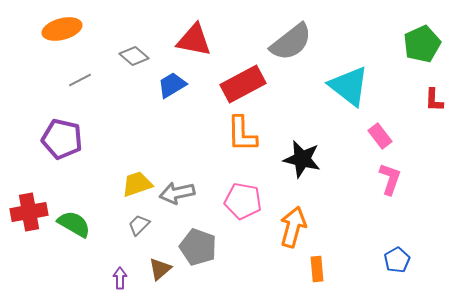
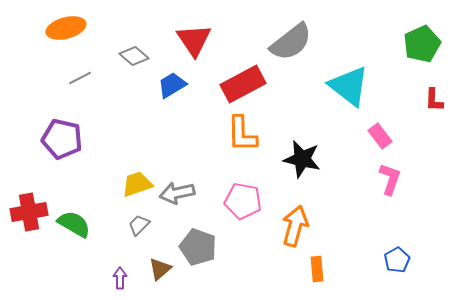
orange ellipse: moved 4 px right, 1 px up
red triangle: rotated 45 degrees clockwise
gray line: moved 2 px up
orange arrow: moved 2 px right, 1 px up
